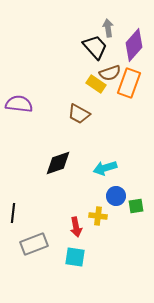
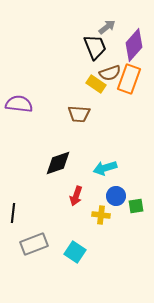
gray arrow: moved 1 px left, 1 px up; rotated 60 degrees clockwise
black trapezoid: rotated 20 degrees clockwise
orange rectangle: moved 4 px up
brown trapezoid: rotated 25 degrees counterclockwise
yellow cross: moved 3 px right, 1 px up
red arrow: moved 31 px up; rotated 30 degrees clockwise
cyan square: moved 5 px up; rotated 25 degrees clockwise
